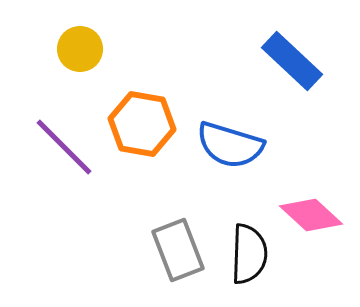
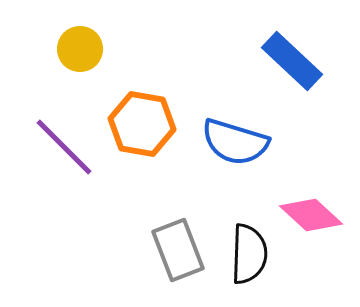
blue semicircle: moved 5 px right, 3 px up
